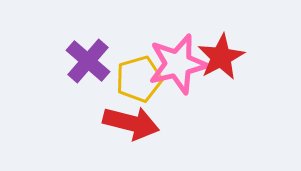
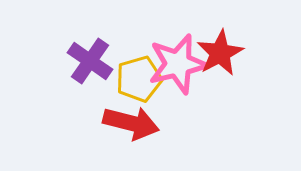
red star: moved 1 px left, 4 px up
purple cross: moved 2 px right; rotated 6 degrees counterclockwise
